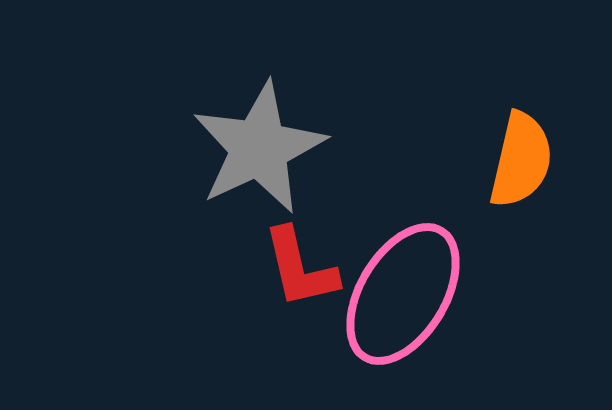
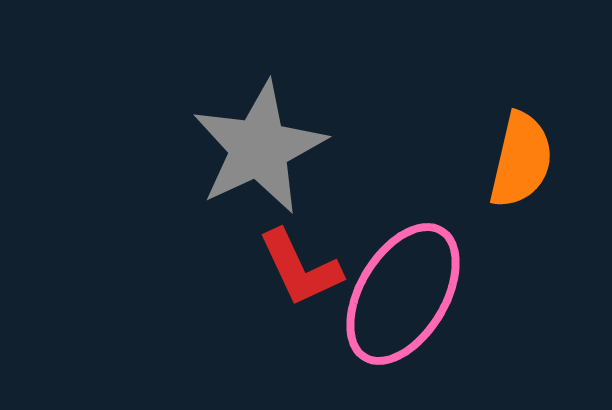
red L-shape: rotated 12 degrees counterclockwise
